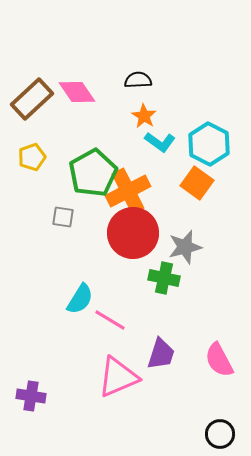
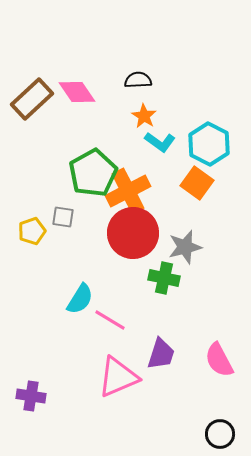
yellow pentagon: moved 74 px down
